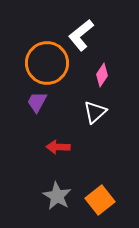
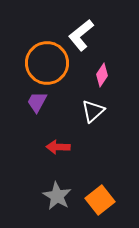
white triangle: moved 2 px left, 1 px up
